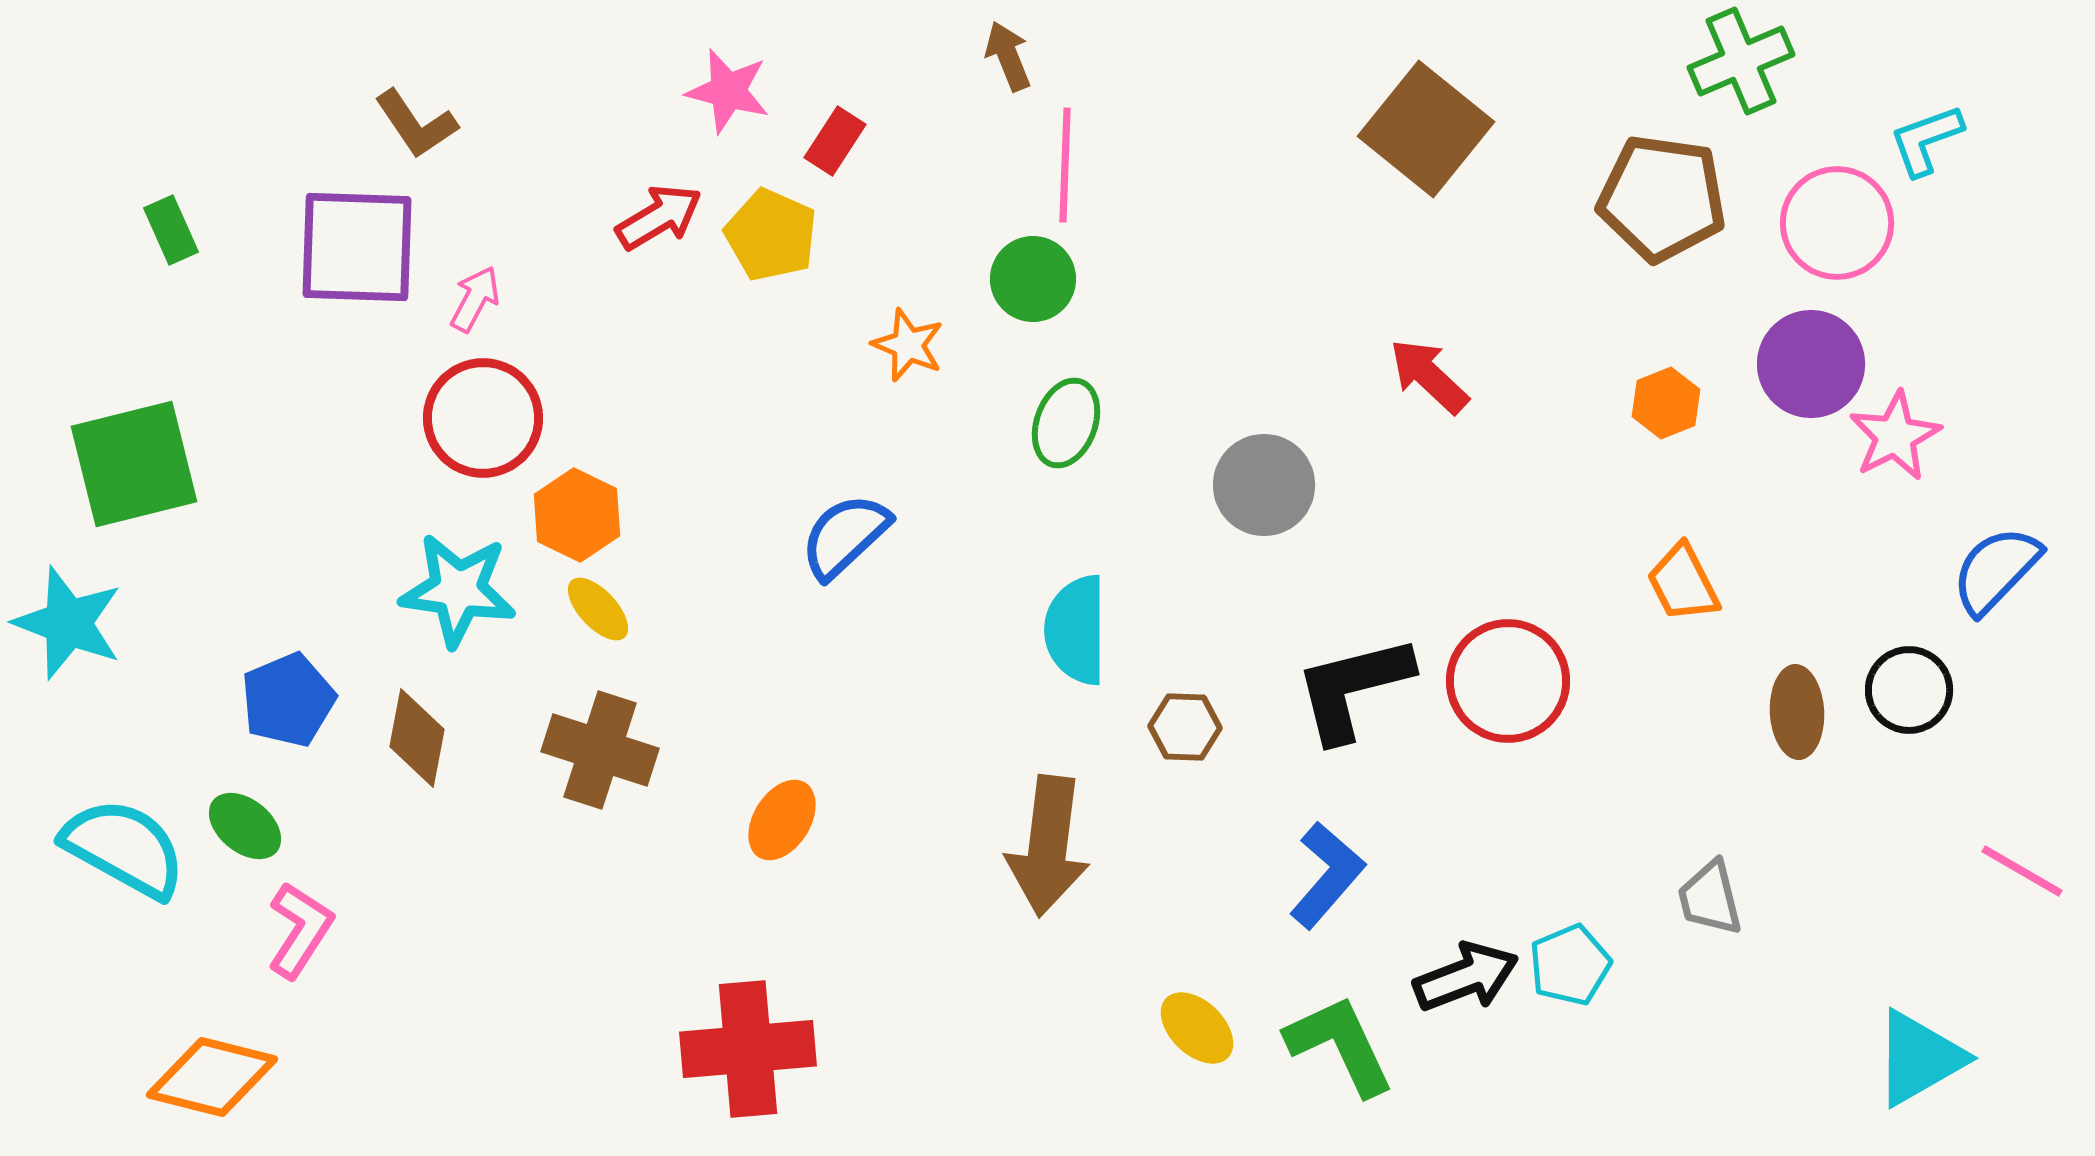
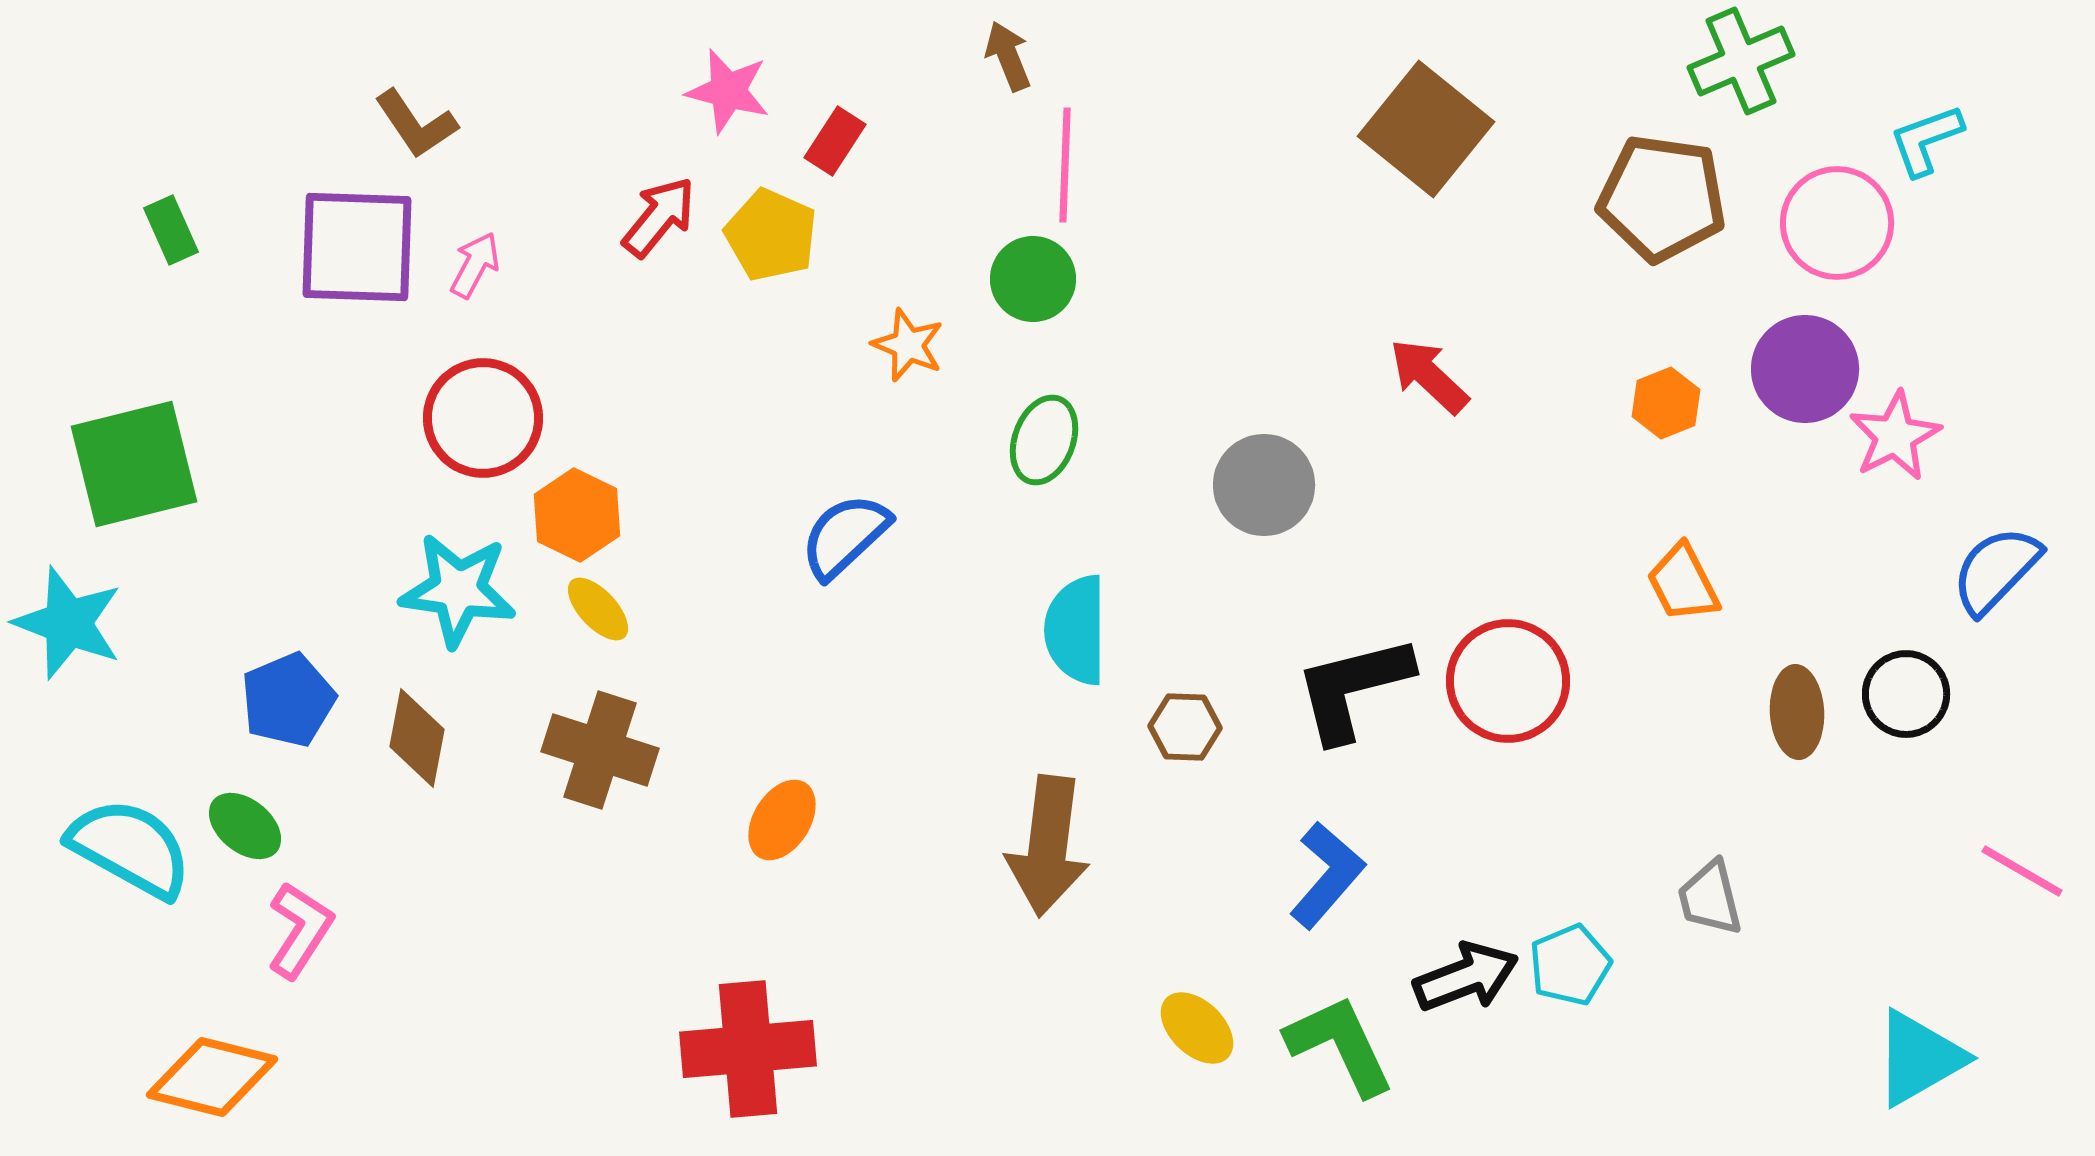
red arrow at (659, 217): rotated 20 degrees counterclockwise
pink arrow at (475, 299): moved 34 px up
purple circle at (1811, 364): moved 6 px left, 5 px down
green ellipse at (1066, 423): moved 22 px left, 17 px down
black circle at (1909, 690): moved 3 px left, 4 px down
cyan semicircle at (124, 848): moved 6 px right
